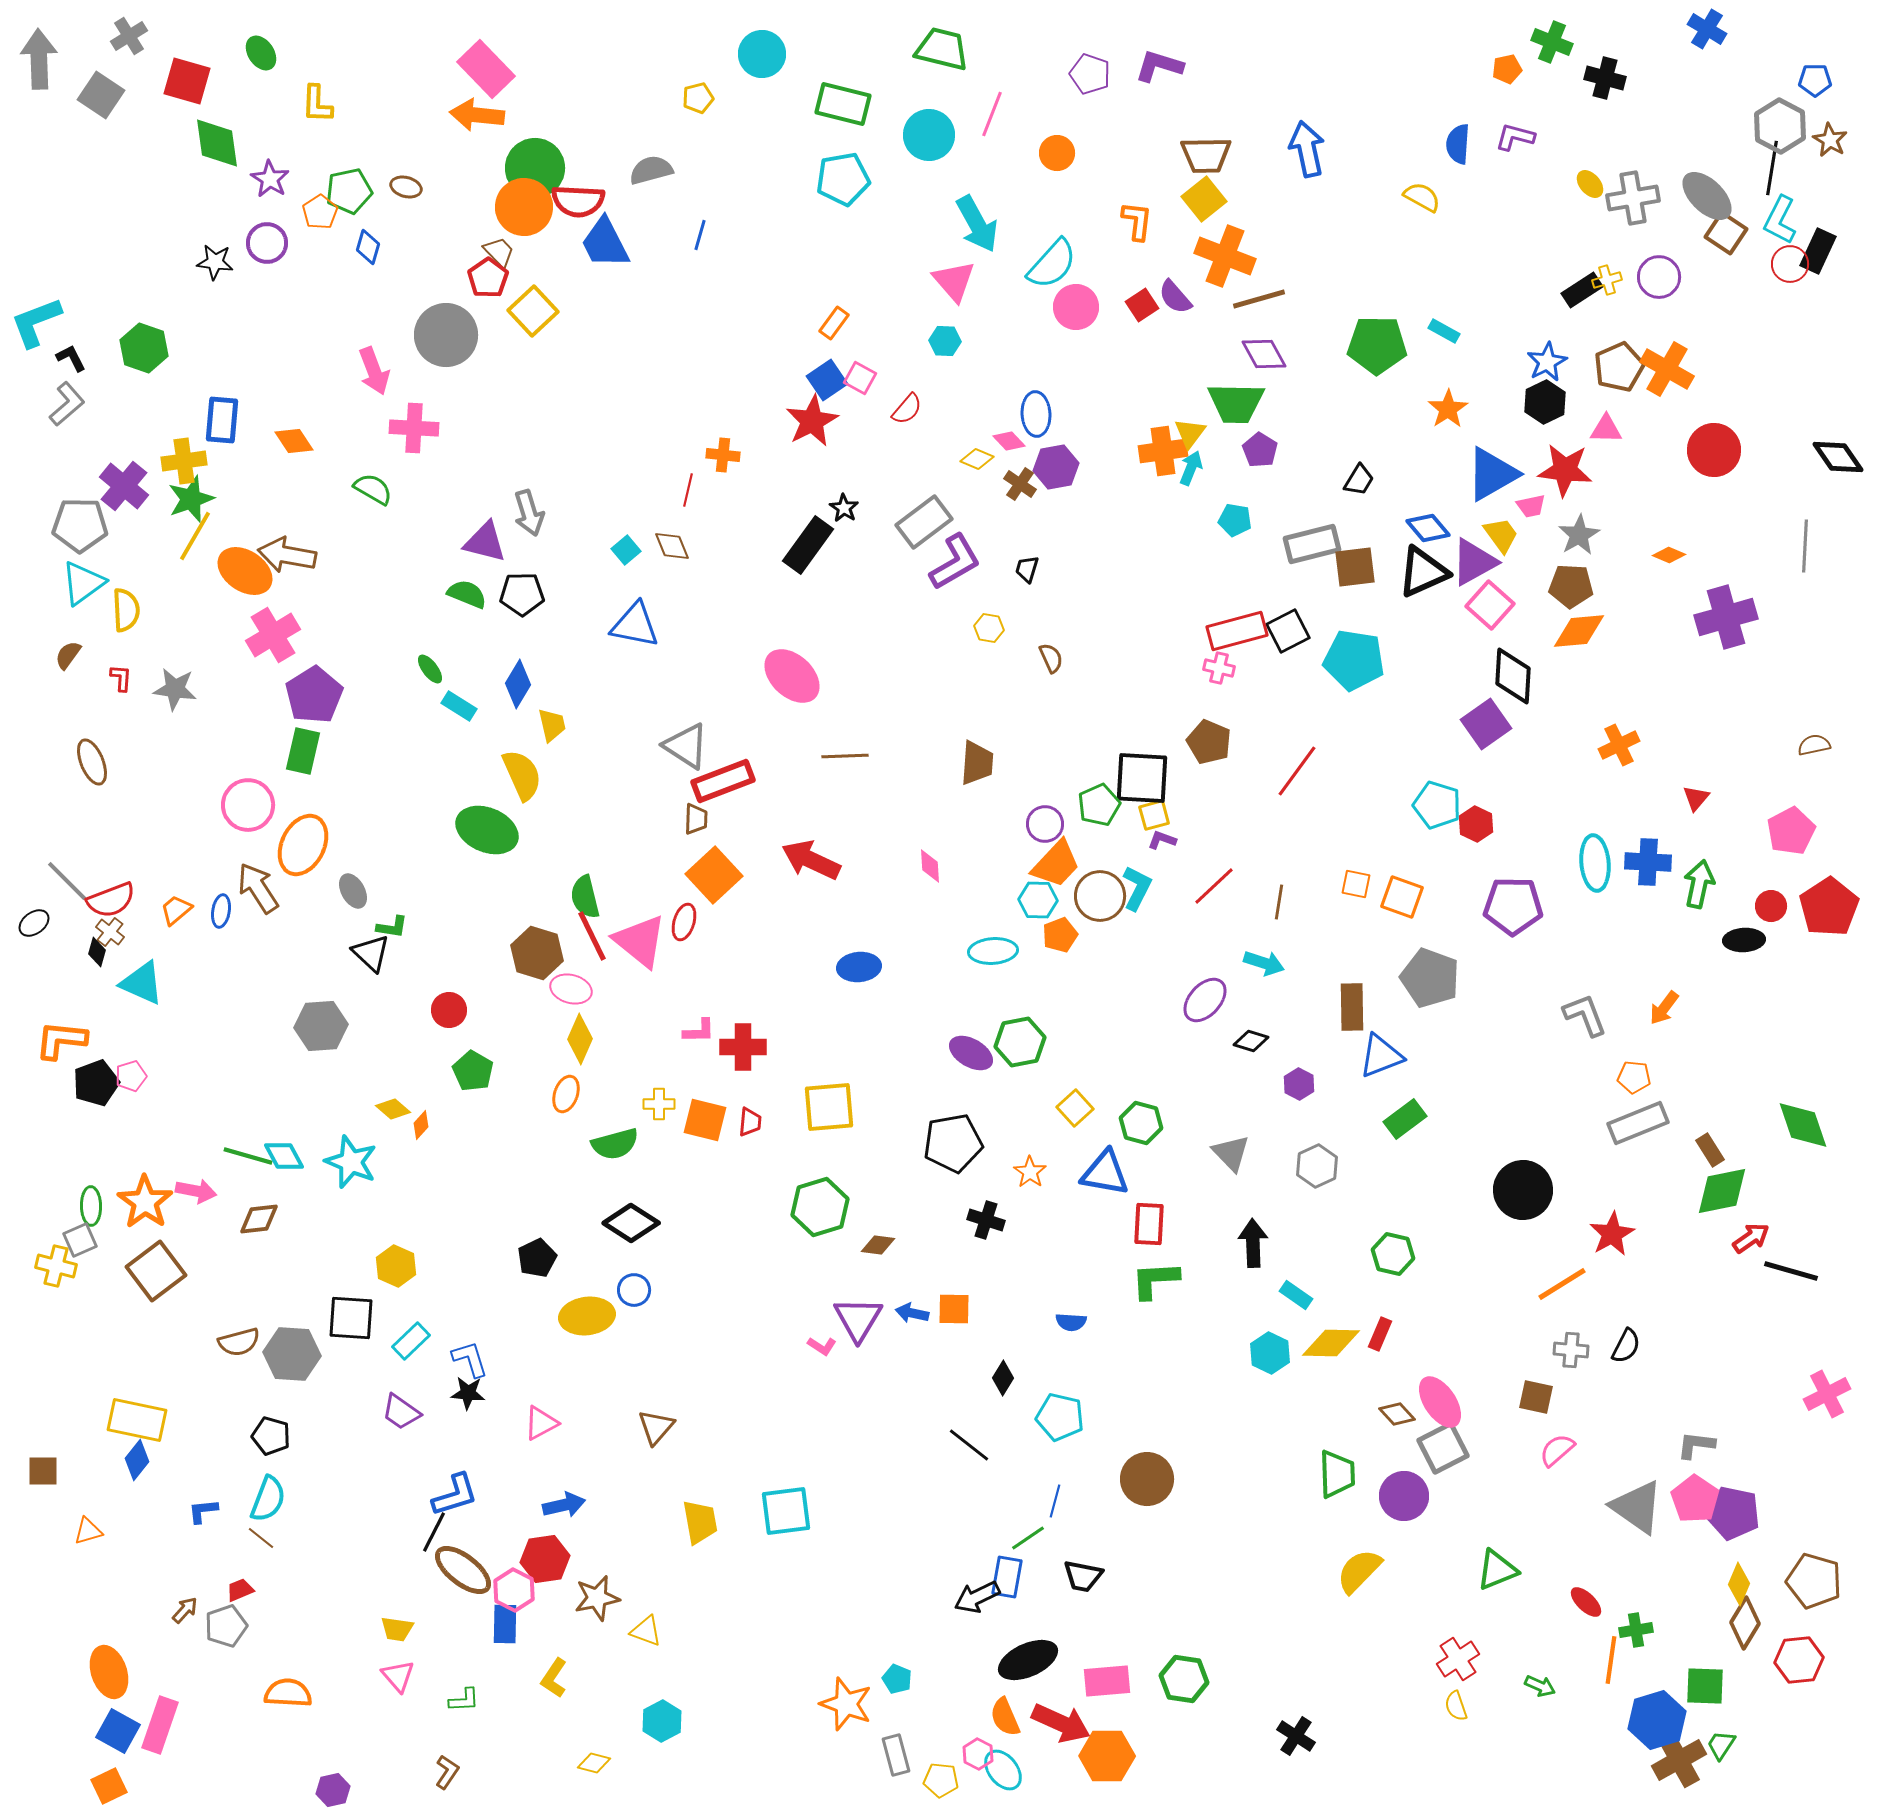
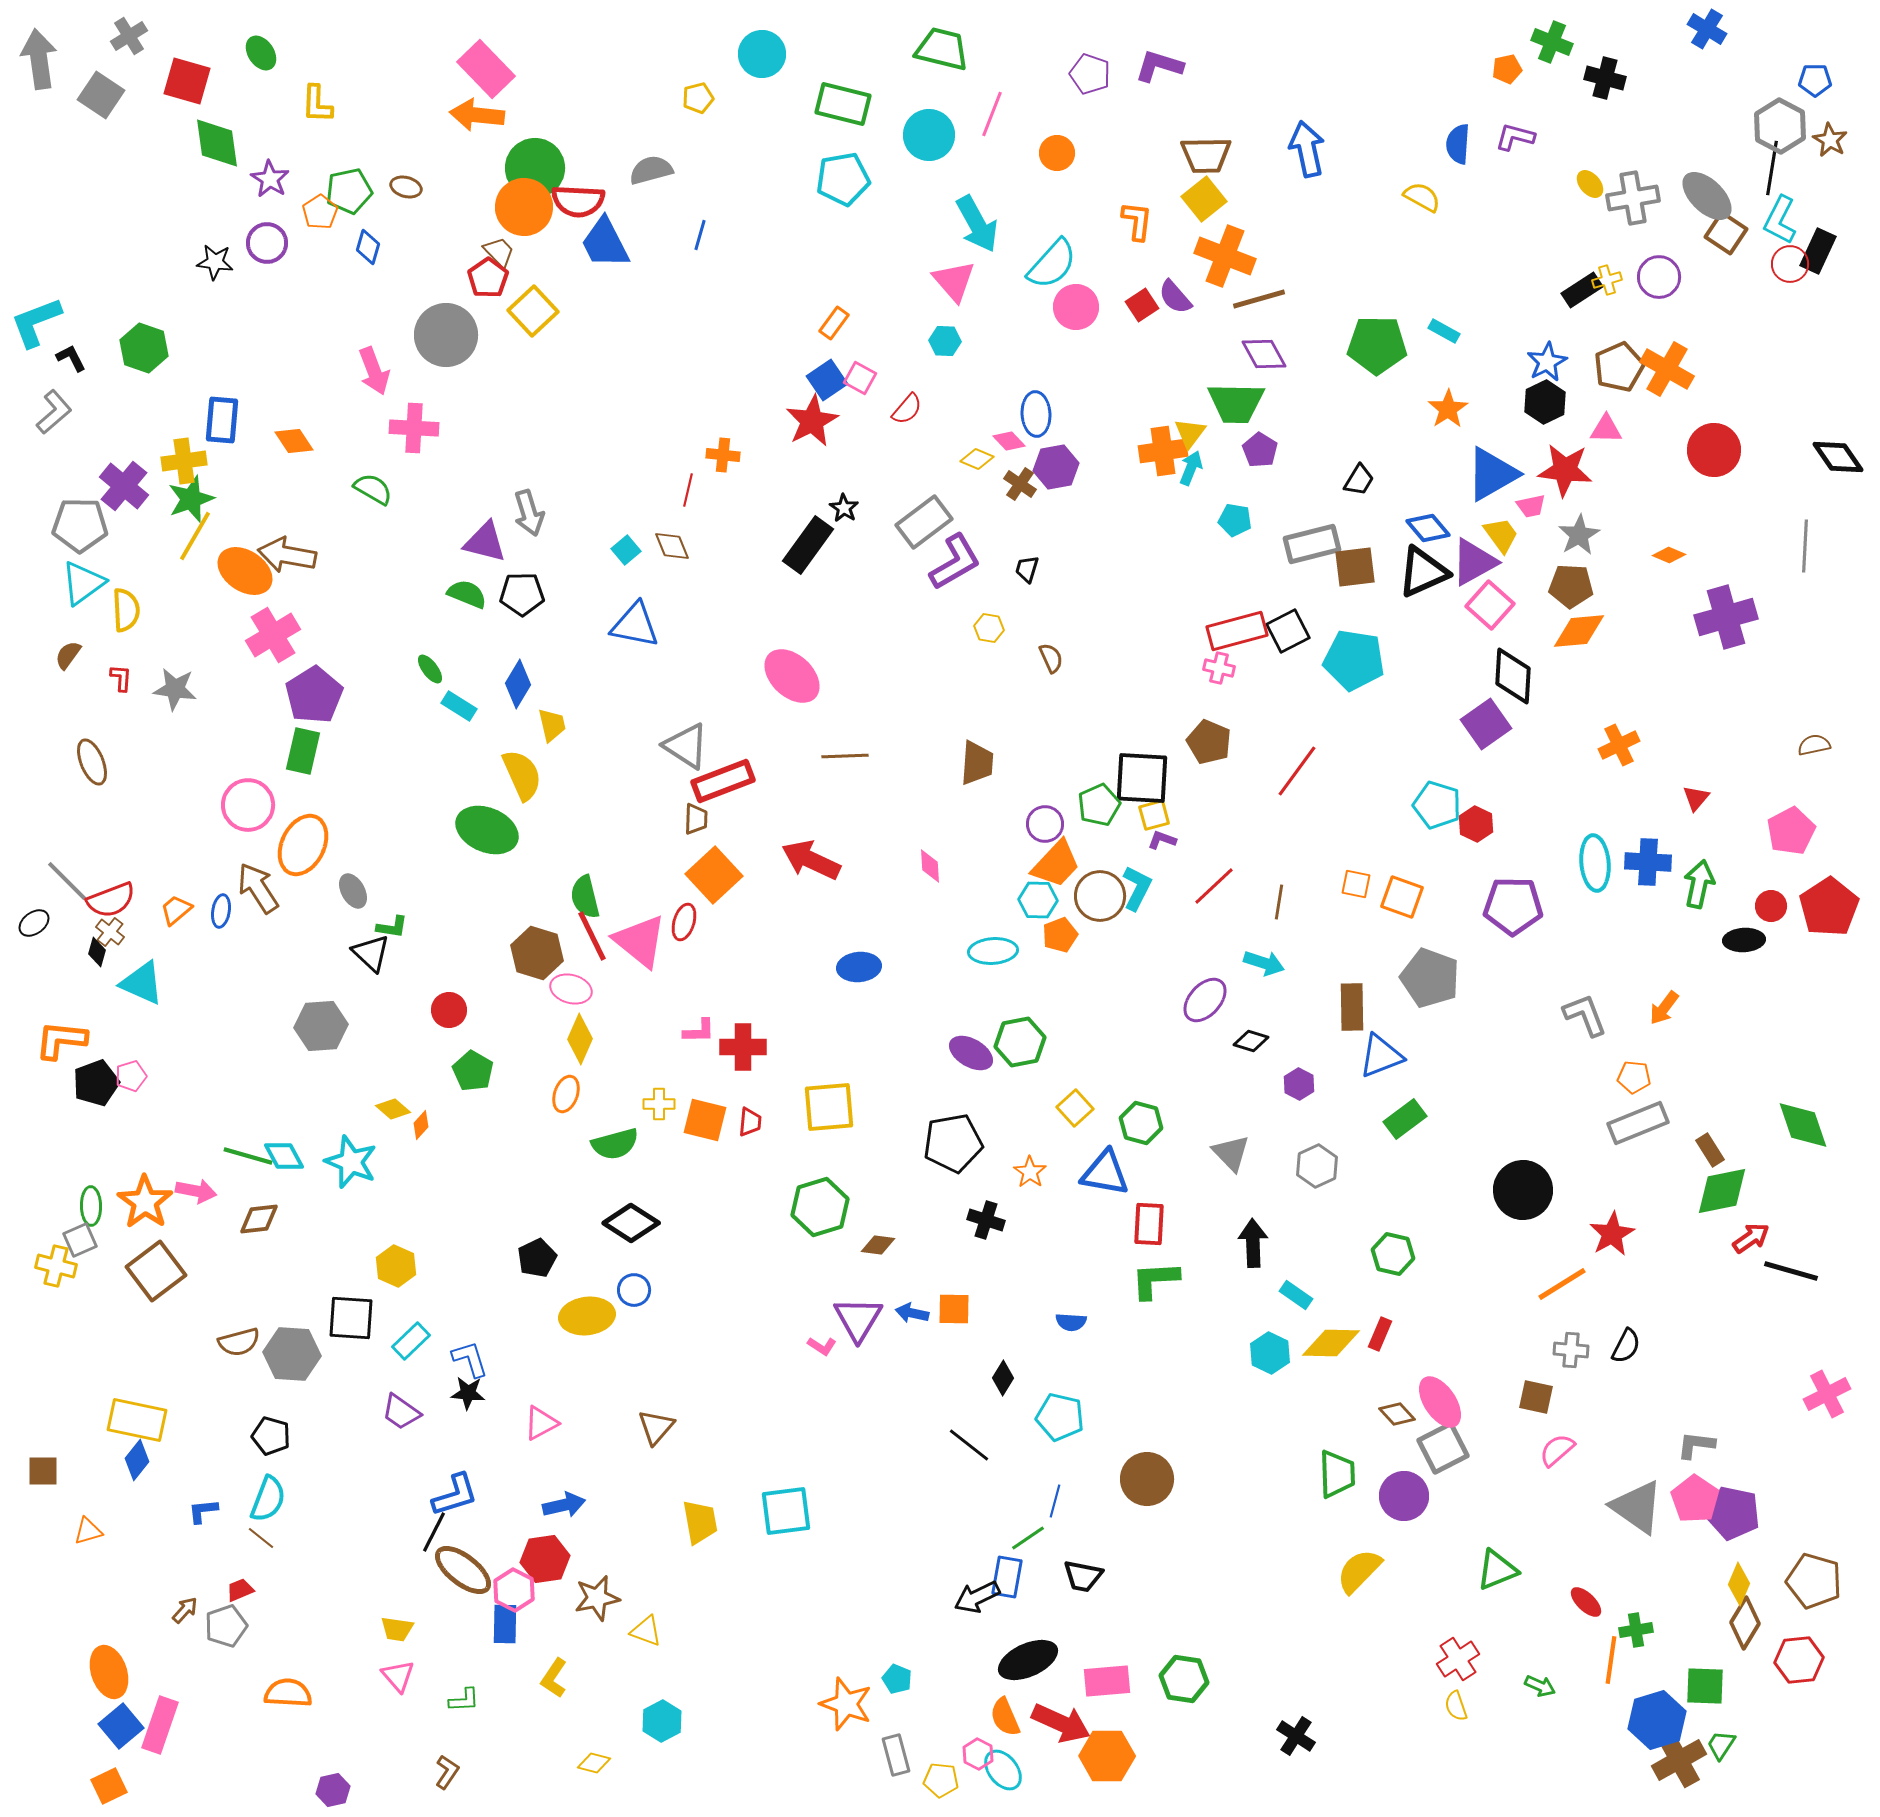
gray arrow at (39, 59): rotated 6 degrees counterclockwise
gray L-shape at (67, 404): moved 13 px left, 8 px down
blue square at (118, 1731): moved 3 px right, 5 px up; rotated 21 degrees clockwise
